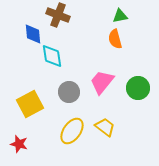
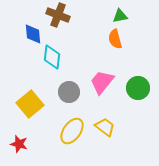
cyan diamond: moved 1 px down; rotated 15 degrees clockwise
yellow square: rotated 12 degrees counterclockwise
